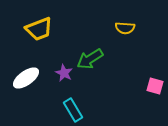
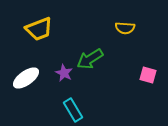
pink square: moved 7 px left, 11 px up
